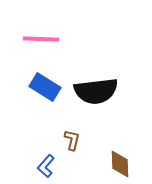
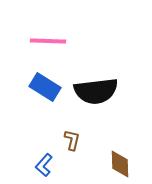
pink line: moved 7 px right, 2 px down
blue L-shape: moved 2 px left, 1 px up
